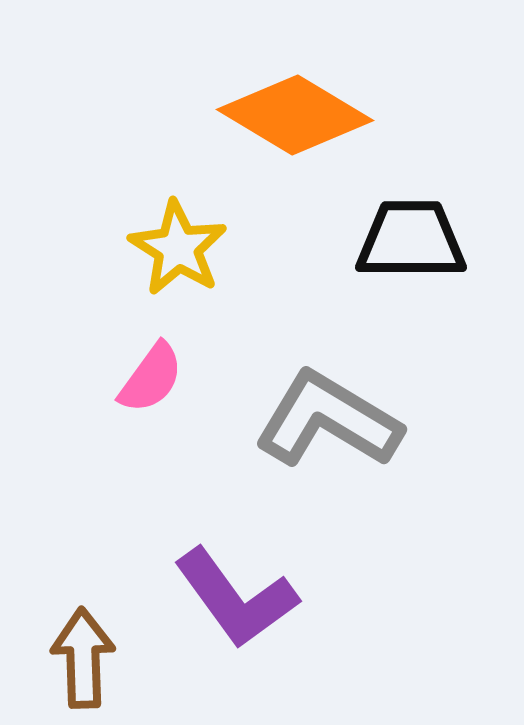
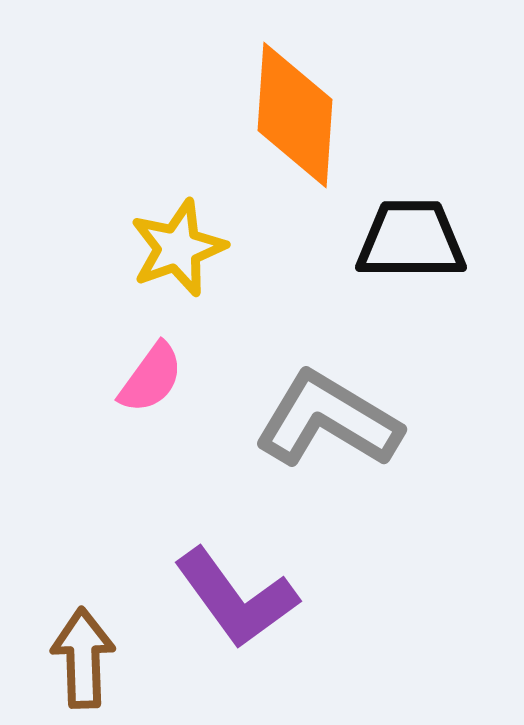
orange diamond: rotated 63 degrees clockwise
yellow star: rotated 20 degrees clockwise
